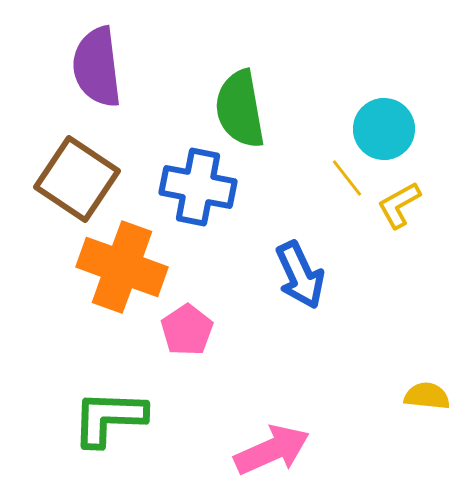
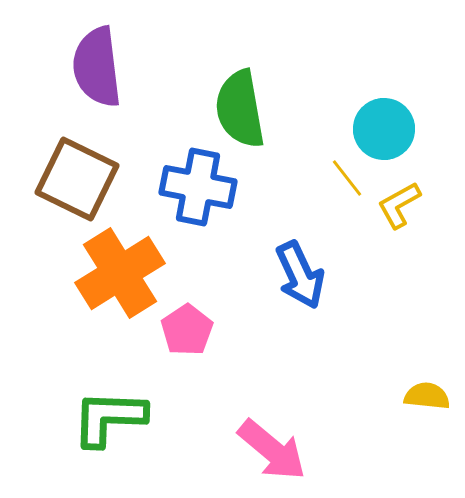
brown square: rotated 8 degrees counterclockwise
orange cross: moved 2 px left, 6 px down; rotated 38 degrees clockwise
pink arrow: rotated 64 degrees clockwise
